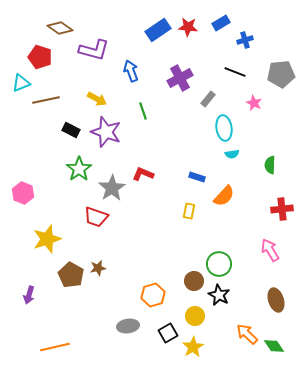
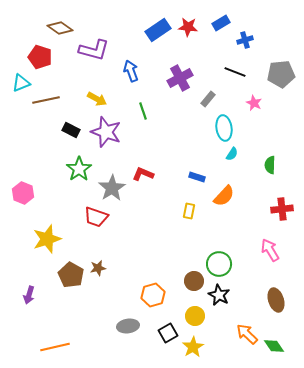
cyan semicircle at (232, 154): rotated 48 degrees counterclockwise
